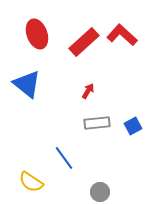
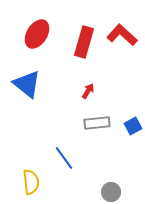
red ellipse: rotated 52 degrees clockwise
red rectangle: rotated 32 degrees counterclockwise
yellow semicircle: rotated 130 degrees counterclockwise
gray circle: moved 11 px right
